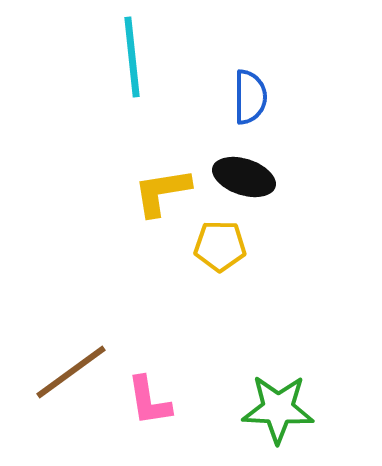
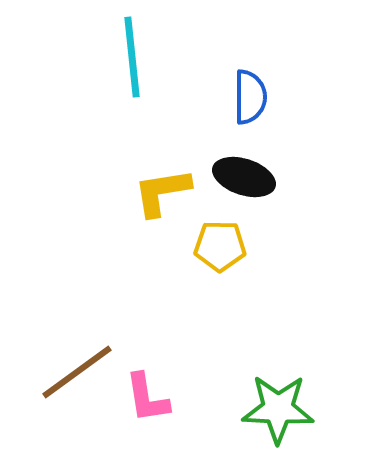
brown line: moved 6 px right
pink L-shape: moved 2 px left, 3 px up
